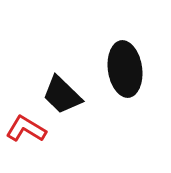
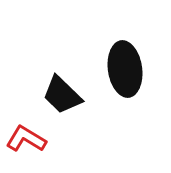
red L-shape: moved 10 px down
